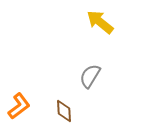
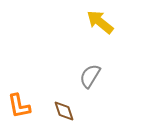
orange L-shape: rotated 116 degrees clockwise
brown diamond: rotated 15 degrees counterclockwise
